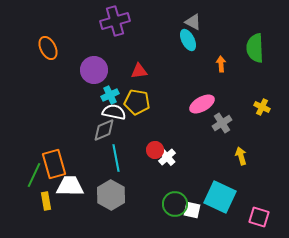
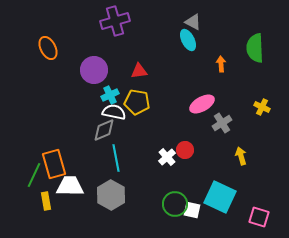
red circle: moved 30 px right
